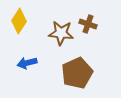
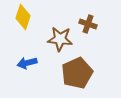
yellow diamond: moved 4 px right, 4 px up; rotated 15 degrees counterclockwise
brown star: moved 1 px left, 6 px down
